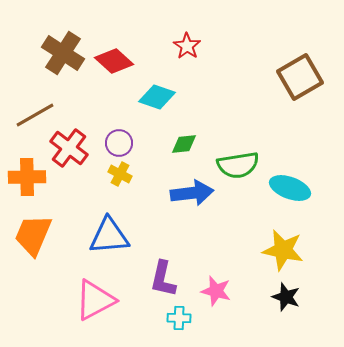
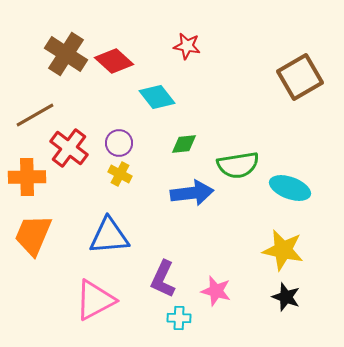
red star: rotated 24 degrees counterclockwise
brown cross: moved 3 px right, 1 px down
cyan diamond: rotated 33 degrees clockwise
purple L-shape: rotated 12 degrees clockwise
